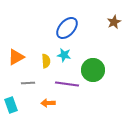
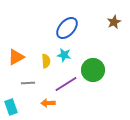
purple line: moved 1 px left; rotated 40 degrees counterclockwise
cyan rectangle: moved 2 px down
